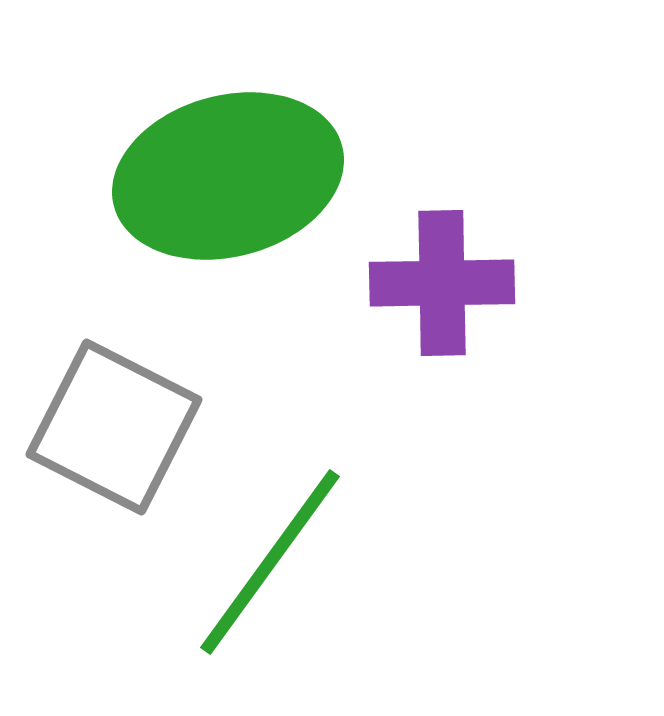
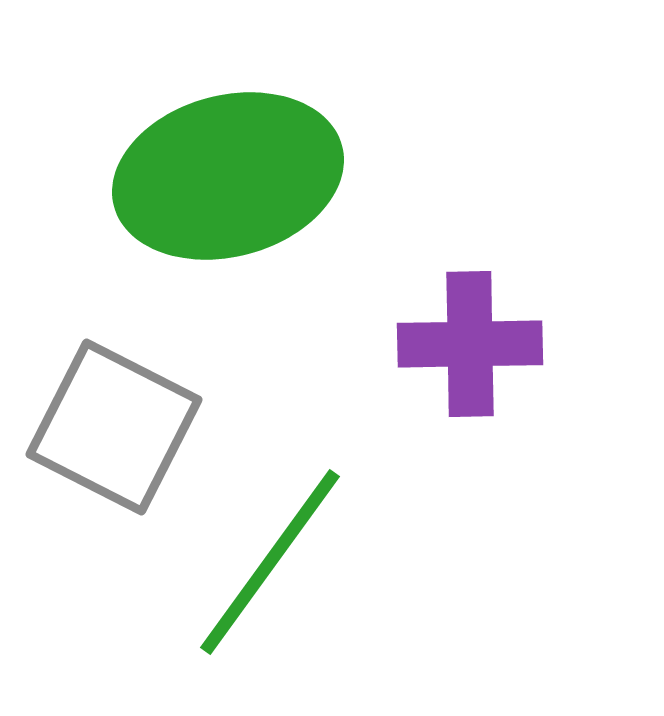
purple cross: moved 28 px right, 61 px down
